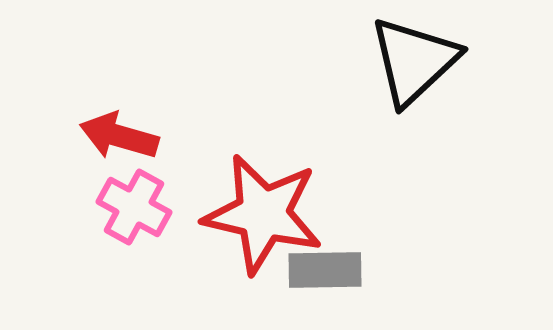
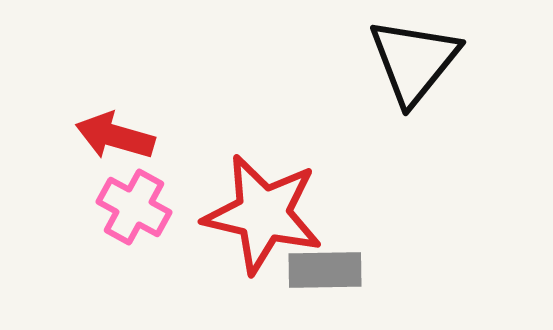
black triangle: rotated 8 degrees counterclockwise
red arrow: moved 4 px left
